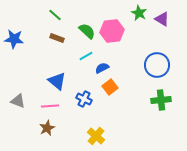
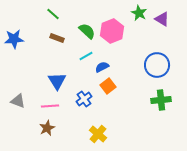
green line: moved 2 px left, 1 px up
pink hexagon: rotated 15 degrees counterclockwise
blue star: rotated 12 degrees counterclockwise
blue semicircle: moved 1 px up
blue triangle: rotated 18 degrees clockwise
orange square: moved 2 px left, 1 px up
blue cross: rotated 28 degrees clockwise
yellow cross: moved 2 px right, 2 px up
